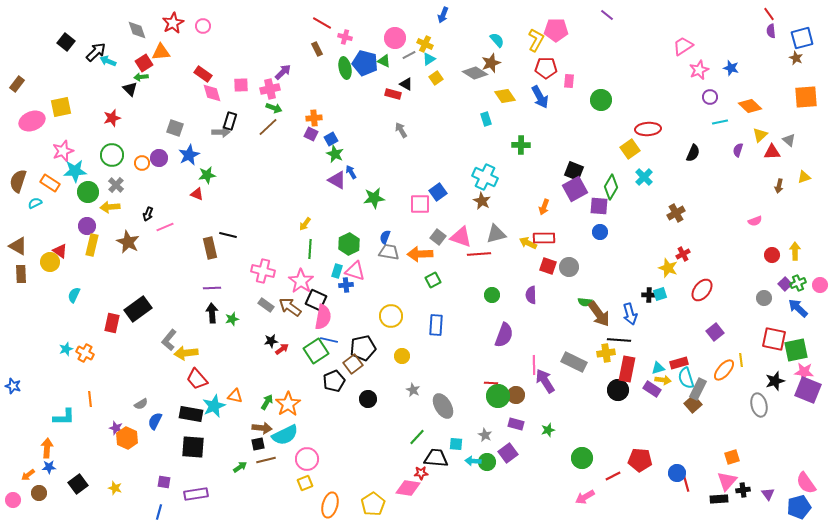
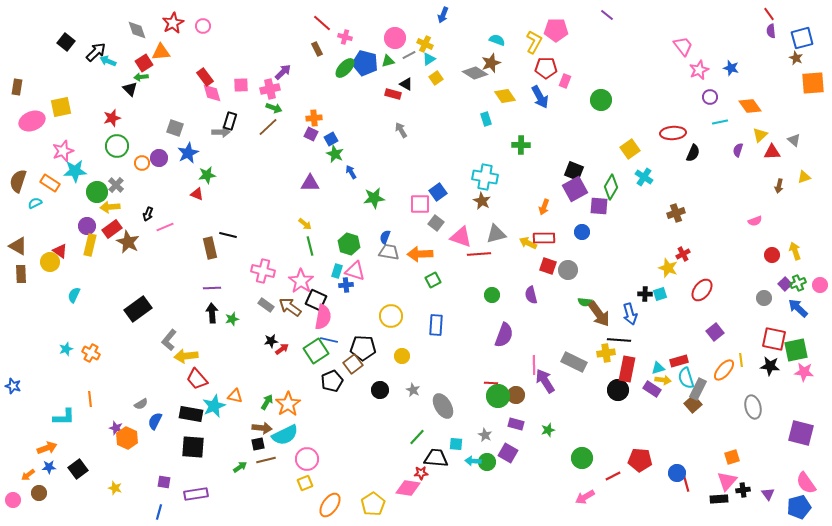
red line at (322, 23): rotated 12 degrees clockwise
cyan semicircle at (497, 40): rotated 28 degrees counterclockwise
yellow L-shape at (536, 40): moved 2 px left, 2 px down
pink trapezoid at (683, 46): rotated 85 degrees clockwise
green triangle at (384, 61): moved 4 px right; rotated 40 degrees counterclockwise
green ellipse at (345, 68): rotated 55 degrees clockwise
red rectangle at (203, 74): moved 2 px right, 3 px down; rotated 18 degrees clockwise
pink rectangle at (569, 81): moved 4 px left; rotated 16 degrees clockwise
brown rectangle at (17, 84): moved 3 px down; rotated 28 degrees counterclockwise
orange square at (806, 97): moved 7 px right, 14 px up
orange diamond at (750, 106): rotated 10 degrees clockwise
red ellipse at (648, 129): moved 25 px right, 4 px down
gray triangle at (789, 140): moved 5 px right
green circle at (112, 155): moved 5 px right, 9 px up
blue star at (189, 155): moved 1 px left, 2 px up
cyan cross at (485, 177): rotated 15 degrees counterclockwise
cyan cross at (644, 177): rotated 12 degrees counterclockwise
purple triangle at (337, 180): moved 27 px left, 3 px down; rotated 30 degrees counterclockwise
green circle at (88, 192): moved 9 px right
brown cross at (676, 213): rotated 12 degrees clockwise
yellow arrow at (305, 224): rotated 88 degrees counterclockwise
blue circle at (600, 232): moved 18 px left
gray square at (438, 237): moved 2 px left, 14 px up
green hexagon at (349, 244): rotated 15 degrees counterclockwise
yellow rectangle at (92, 245): moved 2 px left
green line at (310, 249): moved 3 px up; rotated 18 degrees counterclockwise
yellow arrow at (795, 251): rotated 18 degrees counterclockwise
gray circle at (569, 267): moved 1 px left, 3 px down
purple semicircle at (531, 295): rotated 12 degrees counterclockwise
black cross at (649, 295): moved 4 px left, 1 px up
red rectangle at (112, 323): moved 94 px up; rotated 42 degrees clockwise
black pentagon at (363, 348): rotated 15 degrees clockwise
orange cross at (85, 353): moved 6 px right
yellow arrow at (186, 353): moved 3 px down
red rectangle at (679, 363): moved 2 px up
black pentagon at (334, 381): moved 2 px left
black star at (775, 381): moved 5 px left, 15 px up; rotated 24 degrees clockwise
purple square at (808, 390): moved 7 px left, 43 px down; rotated 8 degrees counterclockwise
black circle at (368, 399): moved 12 px right, 9 px up
gray ellipse at (759, 405): moved 6 px left, 2 px down
orange arrow at (47, 448): rotated 66 degrees clockwise
purple square at (508, 453): rotated 24 degrees counterclockwise
black square at (78, 484): moved 15 px up
orange ellipse at (330, 505): rotated 20 degrees clockwise
